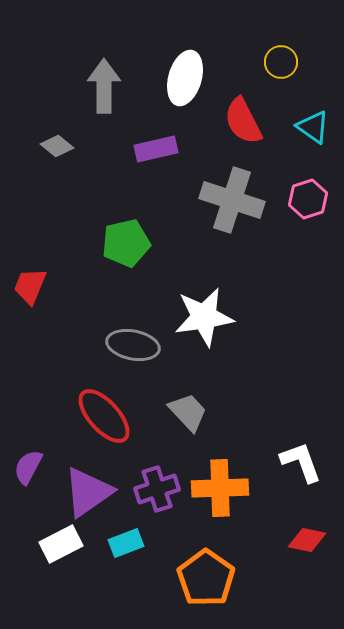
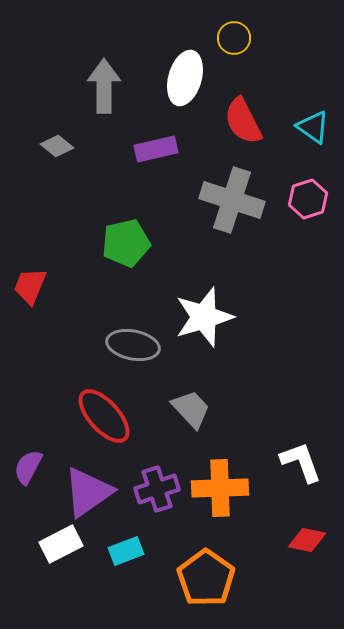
yellow circle: moved 47 px left, 24 px up
white star: rotated 8 degrees counterclockwise
gray trapezoid: moved 3 px right, 3 px up
cyan rectangle: moved 8 px down
